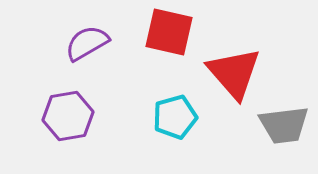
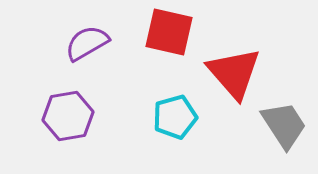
gray trapezoid: rotated 116 degrees counterclockwise
